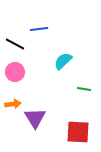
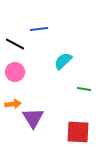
purple triangle: moved 2 px left
